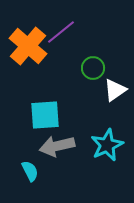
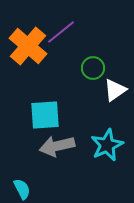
cyan semicircle: moved 8 px left, 18 px down
